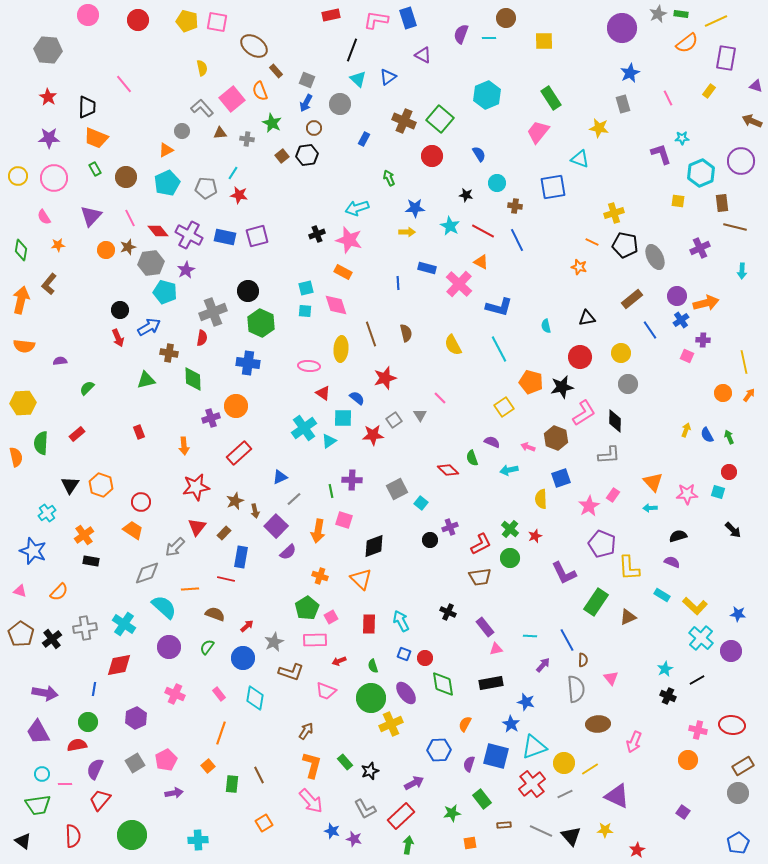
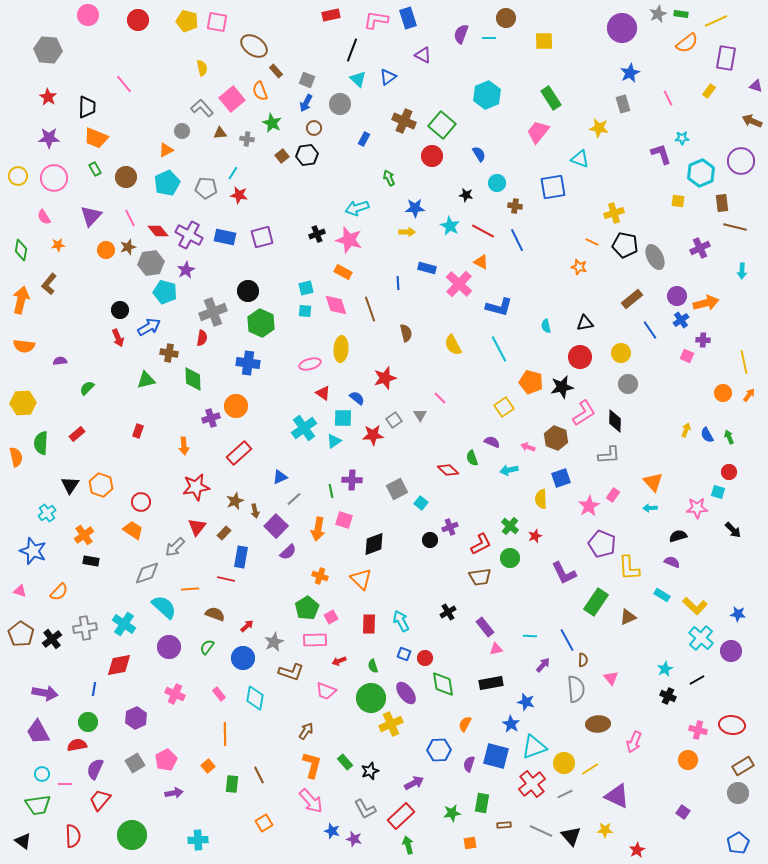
green square at (440, 119): moved 2 px right, 6 px down
purple square at (257, 236): moved 5 px right, 1 px down
black triangle at (587, 318): moved 2 px left, 5 px down
brown line at (371, 334): moved 1 px left, 25 px up
pink ellipse at (309, 366): moved 1 px right, 2 px up; rotated 20 degrees counterclockwise
red rectangle at (139, 432): moved 1 px left, 1 px up; rotated 40 degrees clockwise
cyan triangle at (329, 441): moved 5 px right
pink star at (687, 494): moved 10 px right, 14 px down
green cross at (510, 529): moved 3 px up
orange arrow at (318, 531): moved 2 px up
black diamond at (374, 546): moved 2 px up
black cross at (448, 612): rotated 35 degrees clockwise
orange line at (221, 733): moved 4 px right, 1 px down; rotated 20 degrees counterclockwise
green rectangle at (482, 799): moved 4 px down; rotated 48 degrees clockwise
green arrow at (408, 845): rotated 24 degrees counterclockwise
